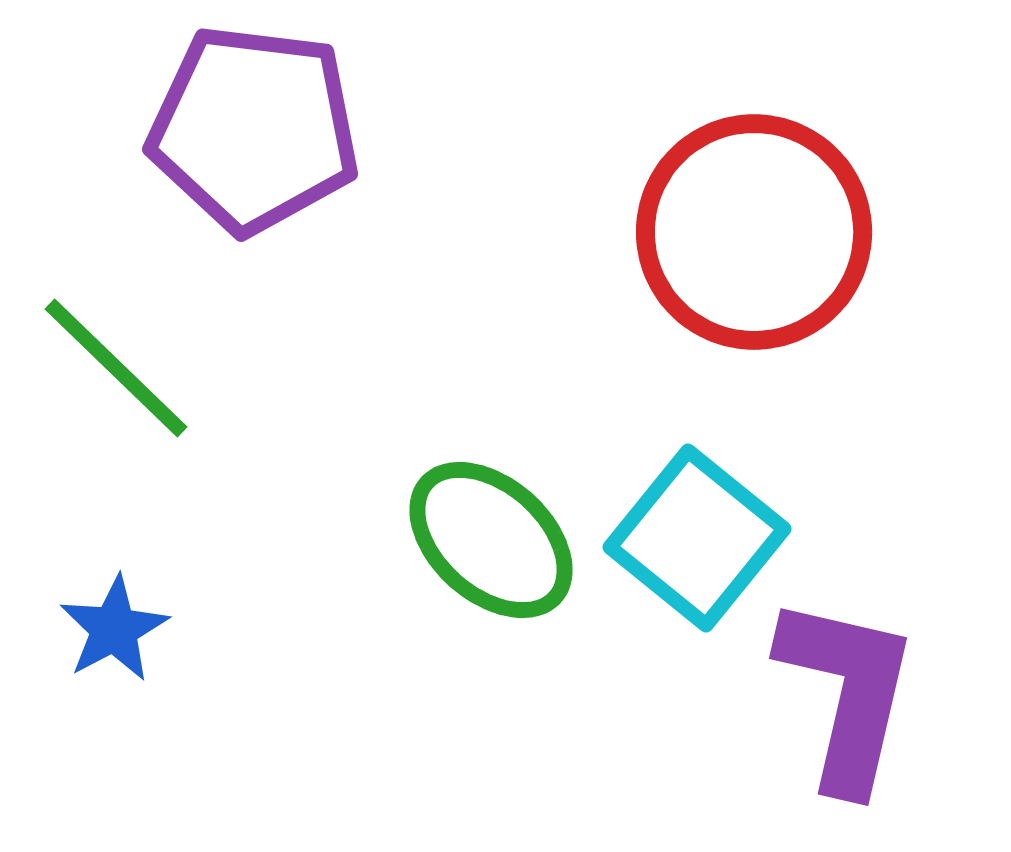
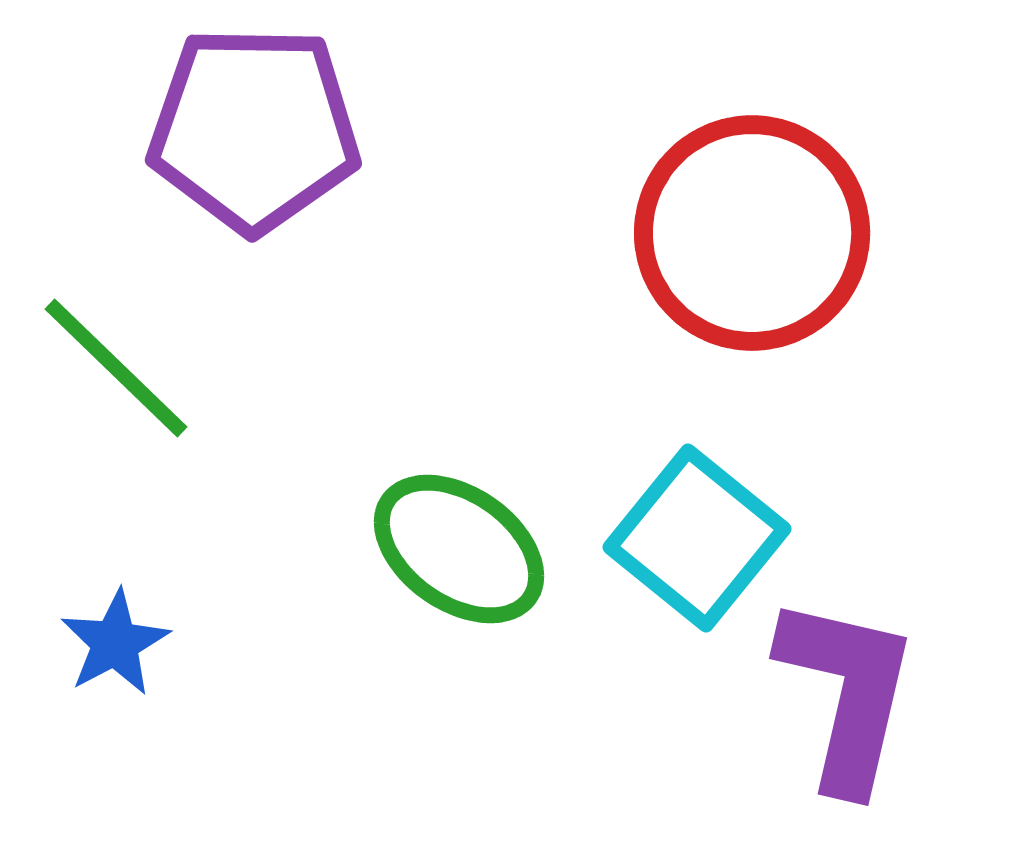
purple pentagon: rotated 6 degrees counterclockwise
red circle: moved 2 px left, 1 px down
green ellipse: moved 32 px left, 9 px down; rotated 7 degrees counterclockwise
blue star: moved 1 px right, 14 px down
